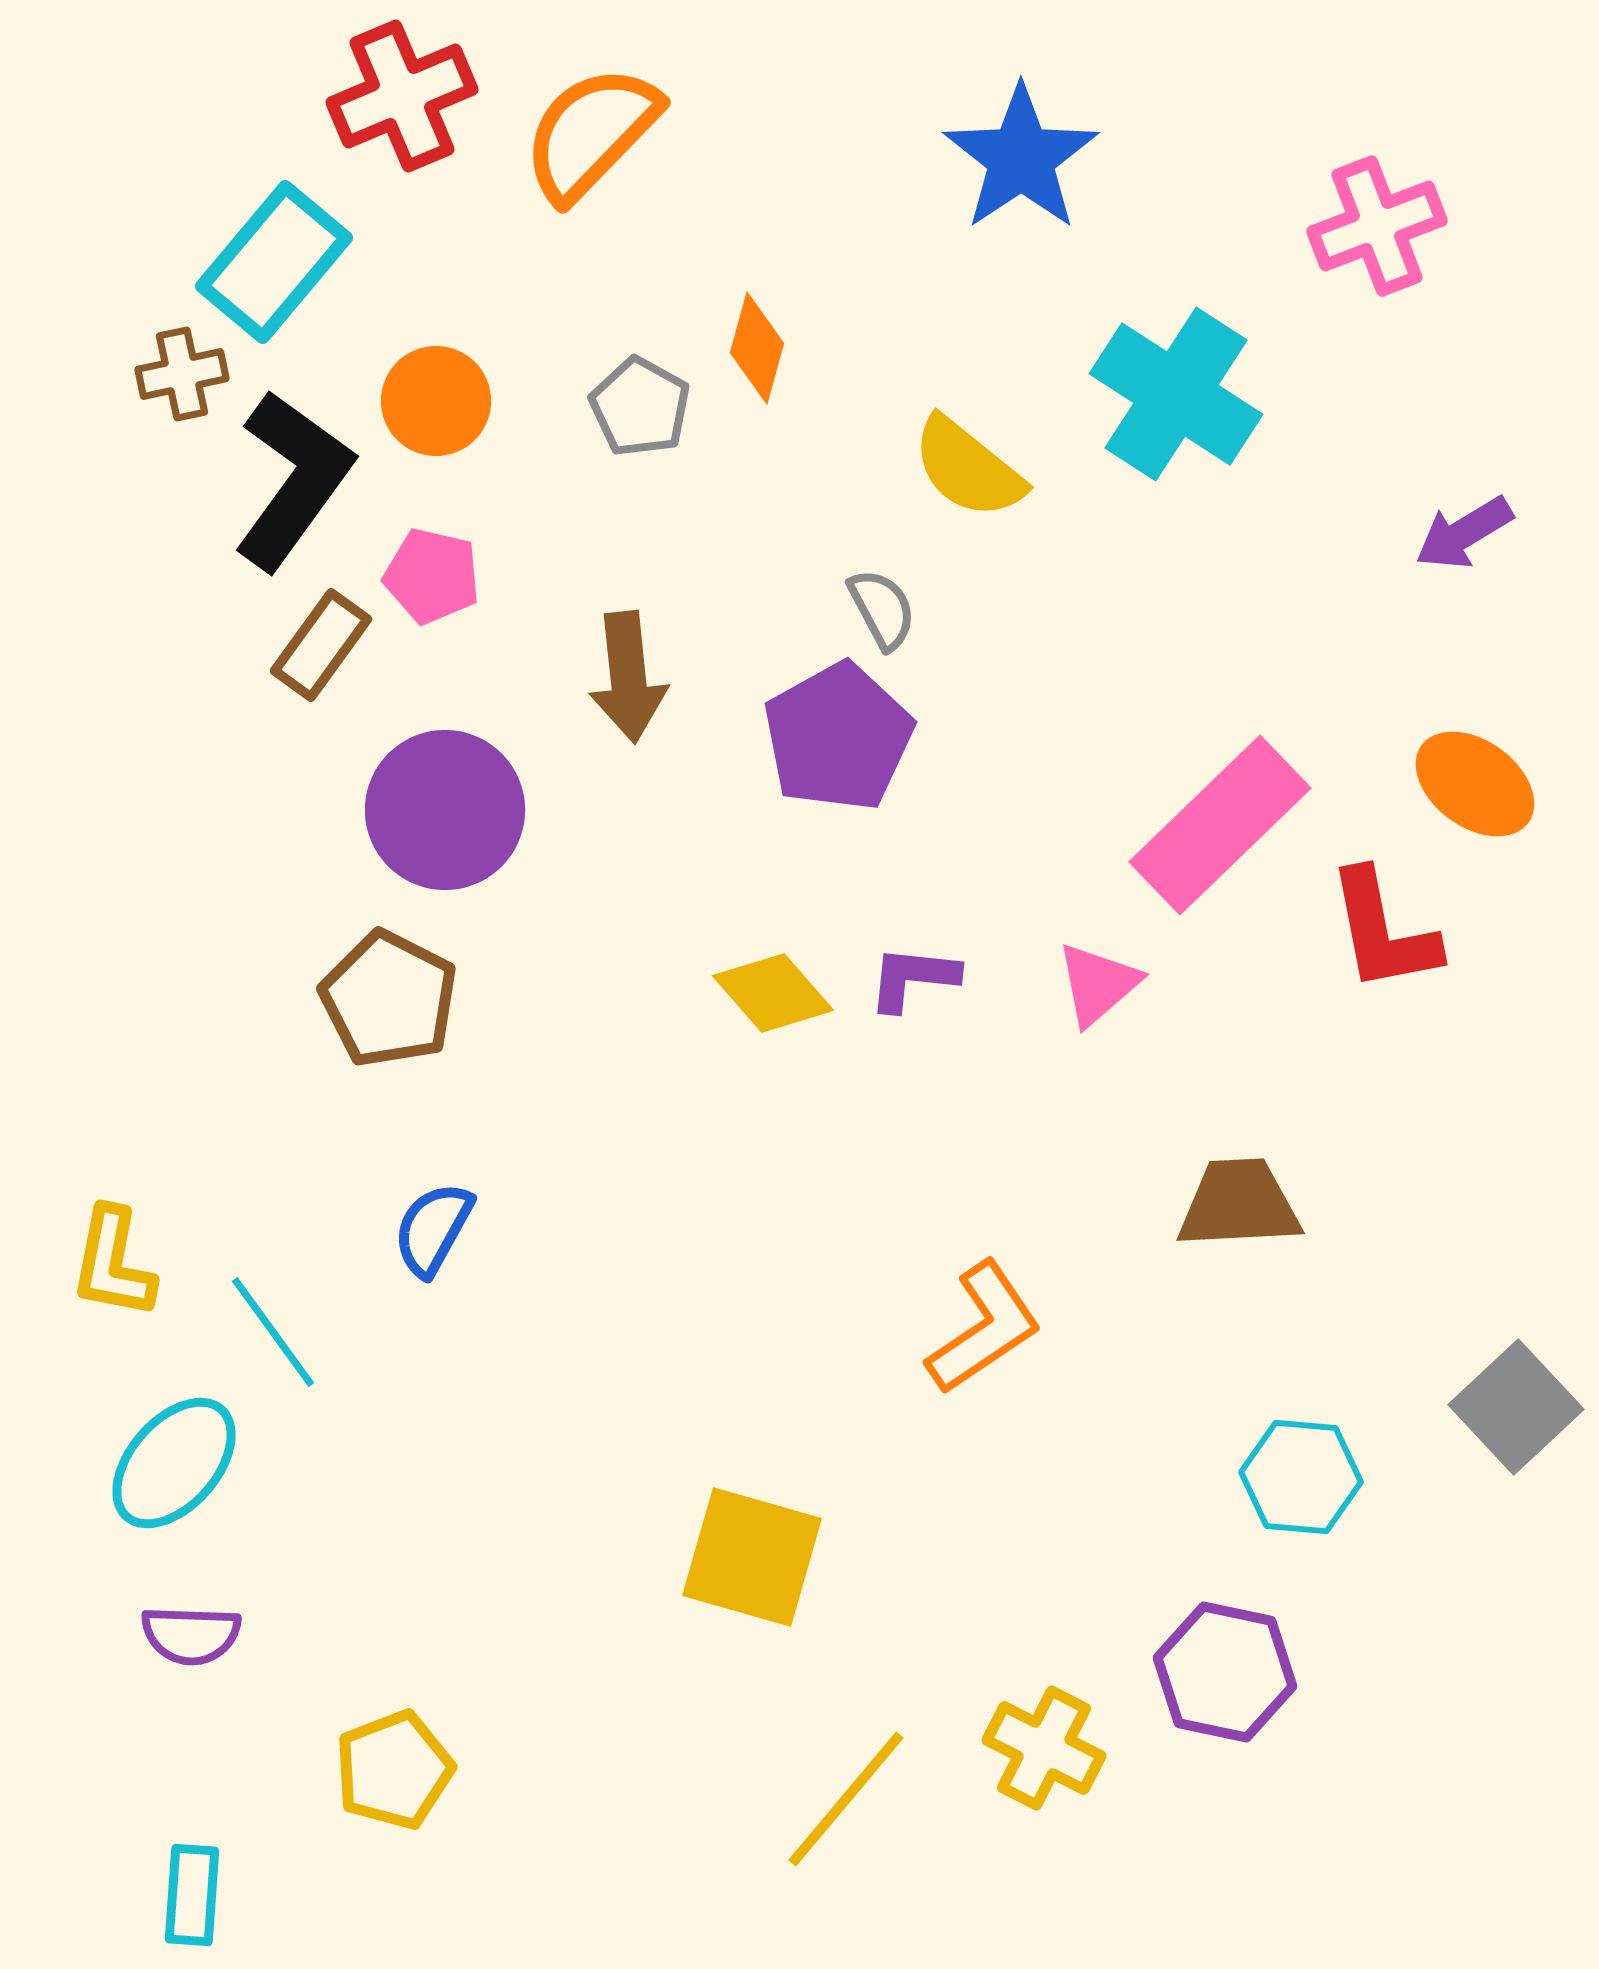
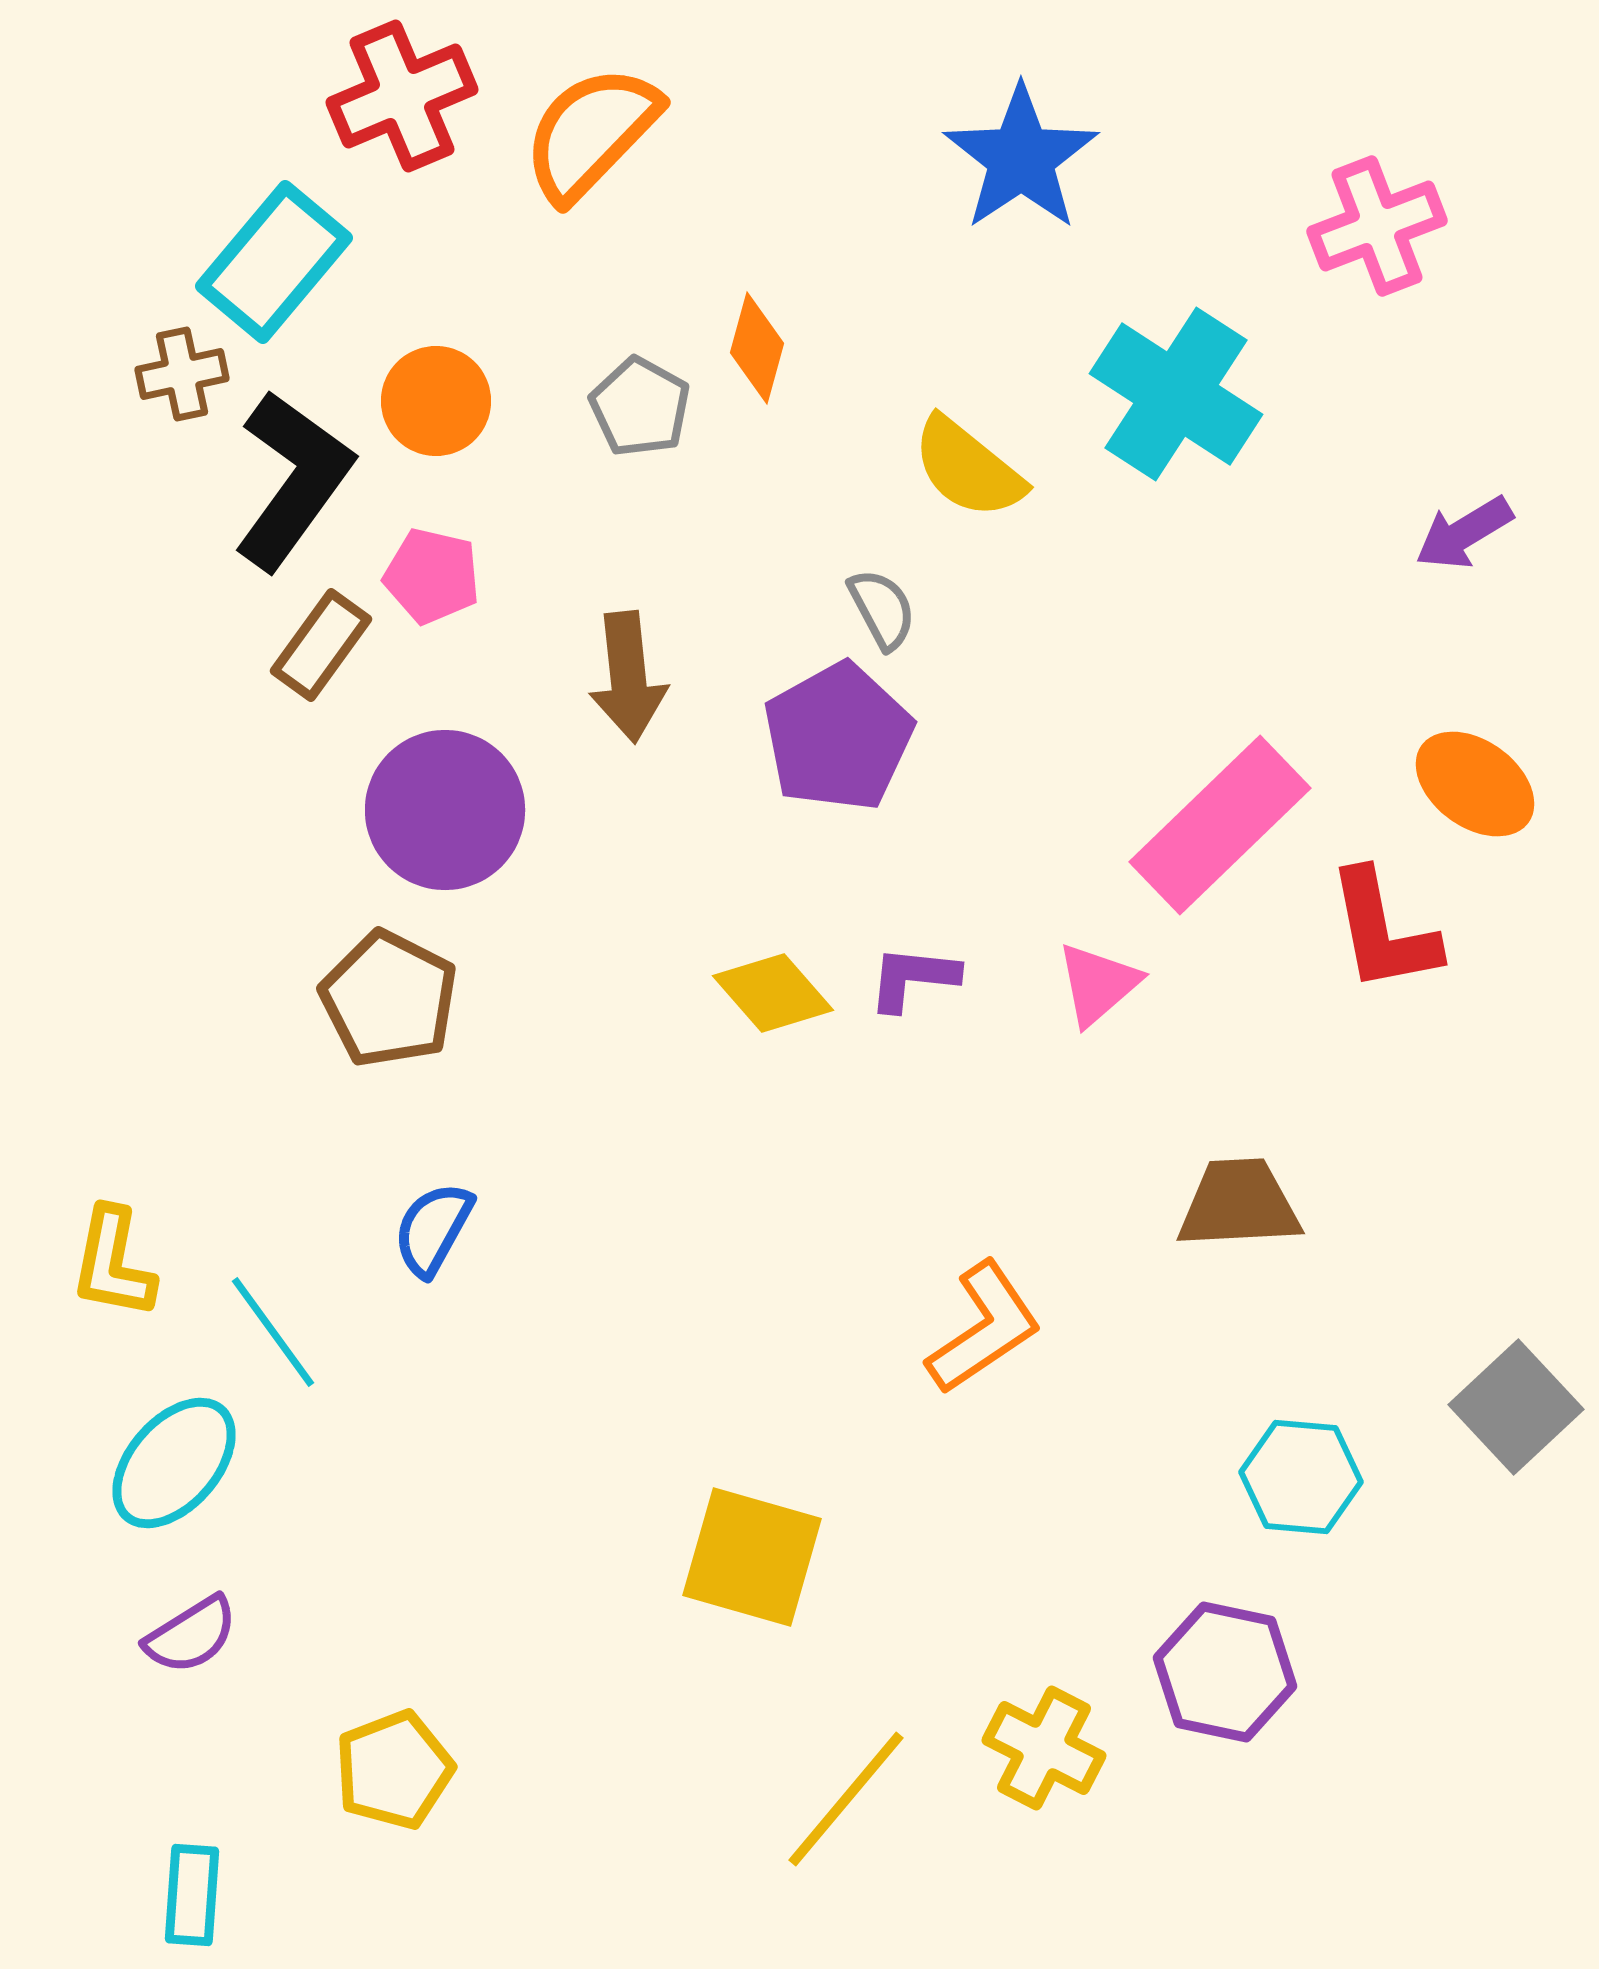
purple semicircle at (191, 1635): rotated 34 degrees counterclockwise
